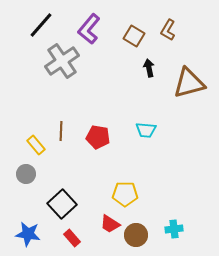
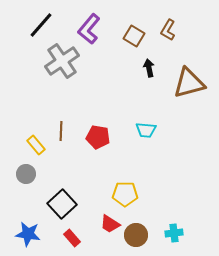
cyan cross: moved 4 px down
